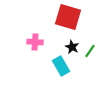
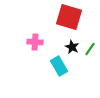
red square: moved 1 px right
green line: moved 2 px up
cyan rectangle: moved 2 px left
